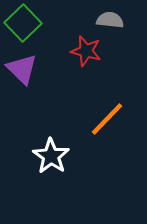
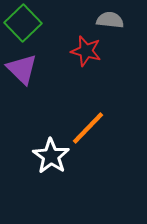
orange line: moved 19 px left, 9 px down
